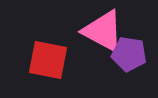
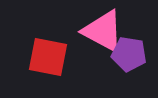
red square: moved 3 px up
